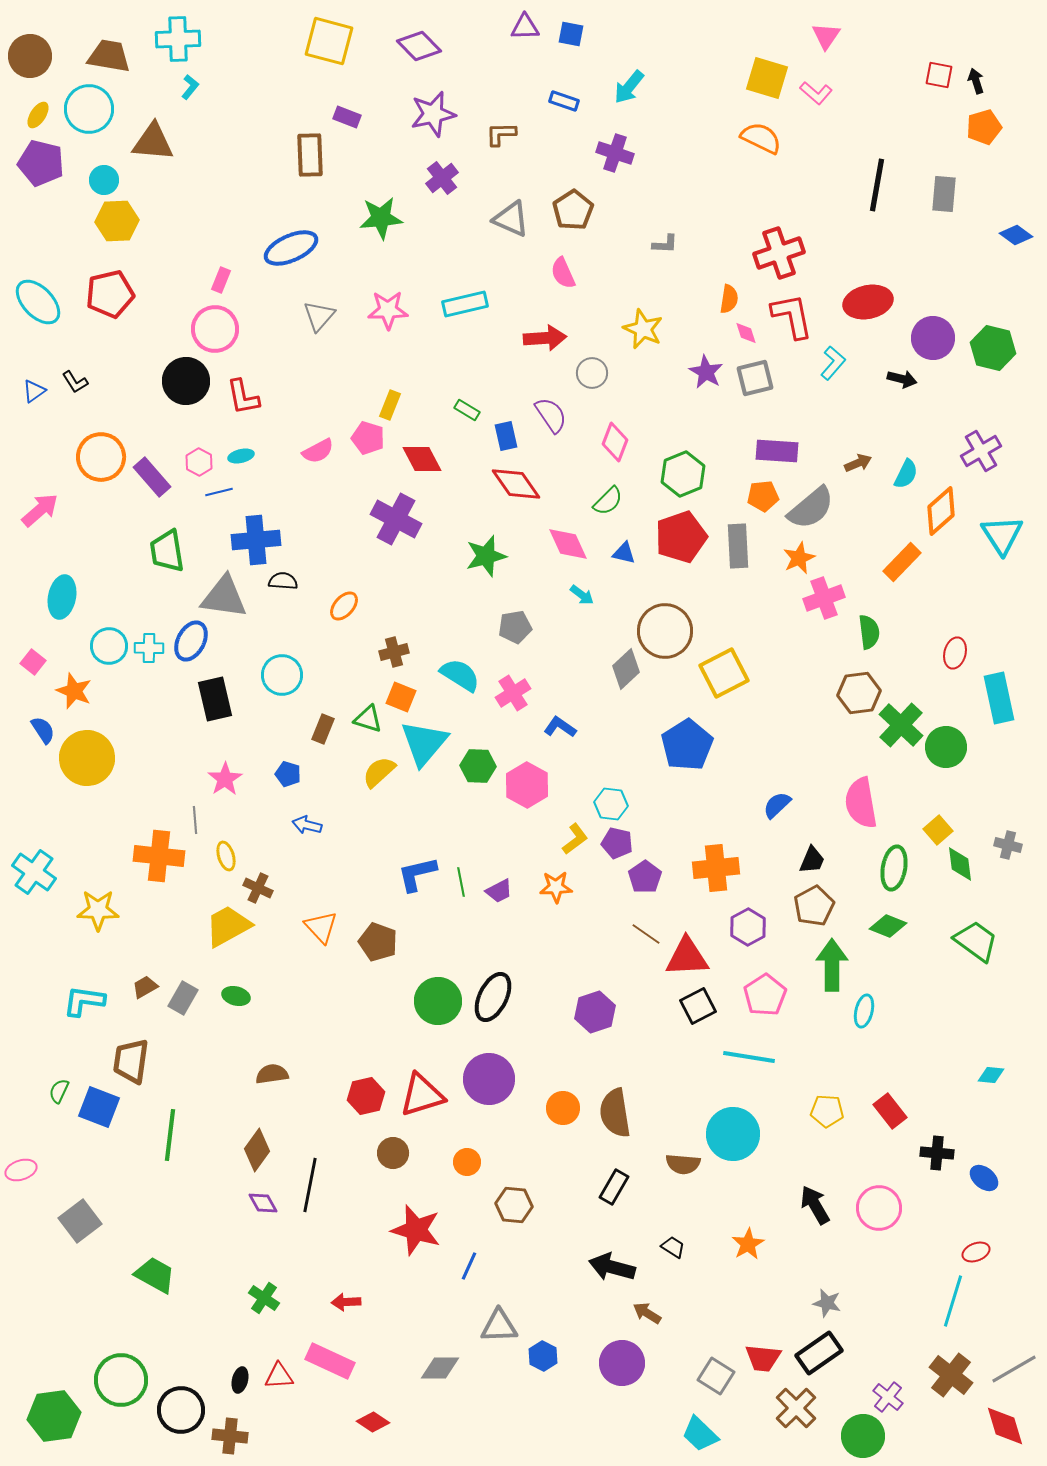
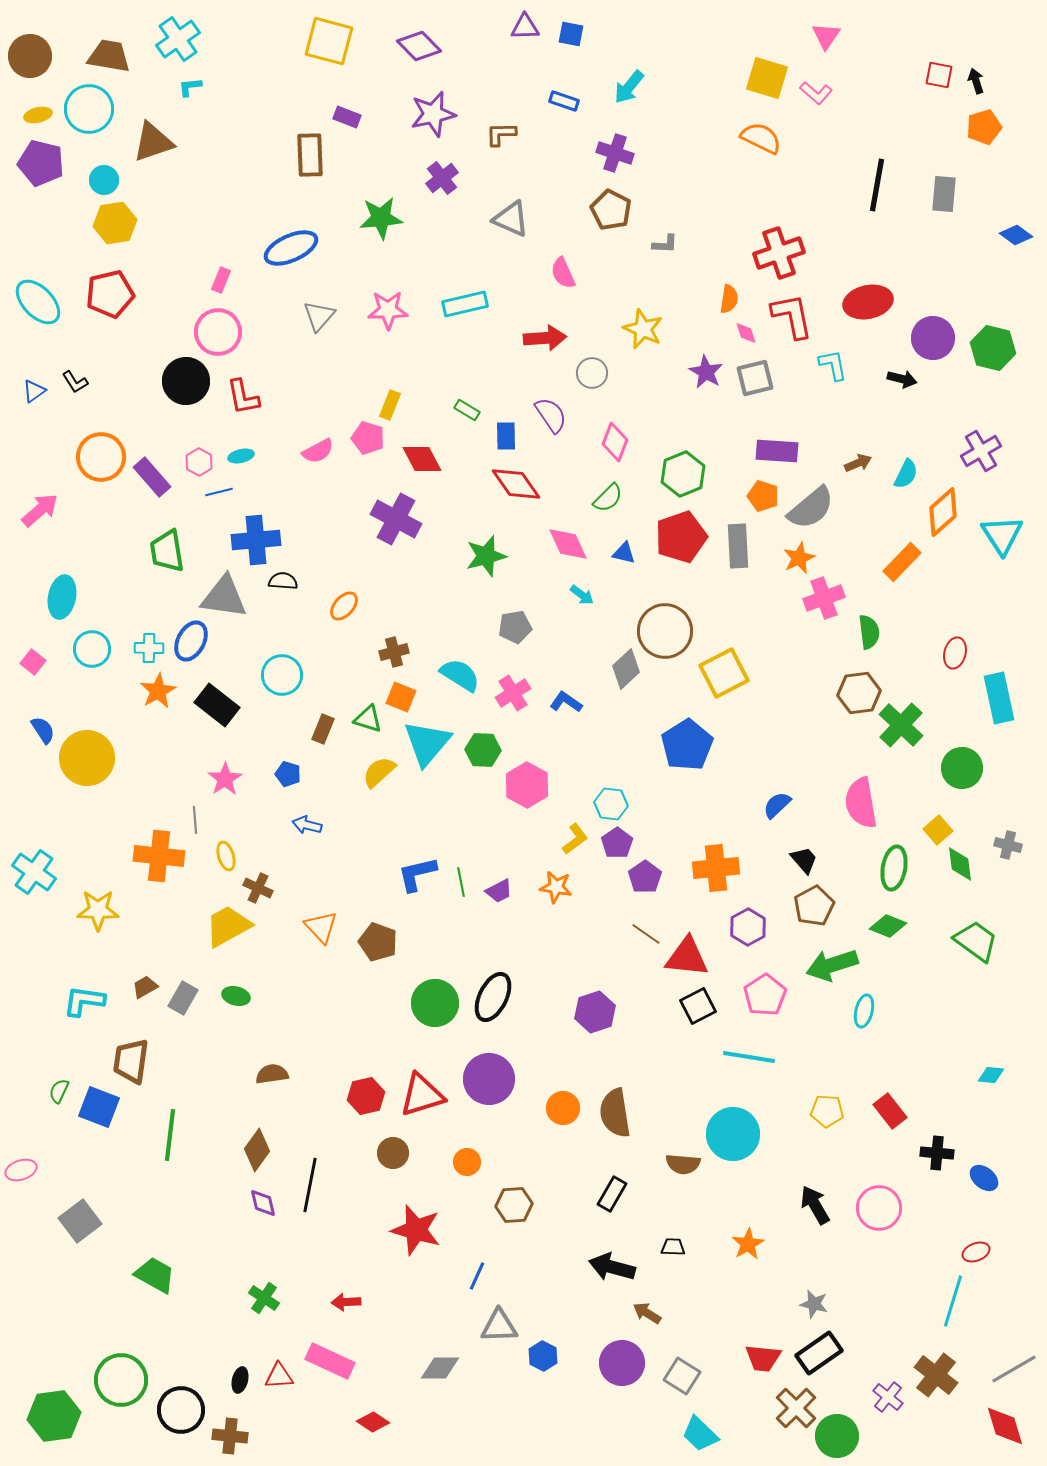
cyan cross at (178, 39): rotated 33 degrees counterclockwise
cyan L-shape at (190, 87): rotated 135 degrees counterclockwise
yellow ellipse at (38, 115): rotated 44 degrees clockwise
brown triangle at (153, 142): rotated 24 degrees counterclockwise
brown pentagon at (573, 210): moved 38 px right; rotated 12 degrees counterclockwise
yellow hexagon at (117, 221): moved 2 px left, 2 px down; rotated 6 degrees counterclockwise
pink circle at (215, 329): moved 3 px right, 3 px down
cyan L-shape at (833, 363): moved 2 px down; rotated 52 degrees counterclockwise
blue rectangle at (506, 436): rotated 12 degrees clockwise
orange pentagon at (763, 496): rotated 24 degrees clockwise
green semicircle at (608, 501): moved 3 px up
orange diamond at (941, 511): moved 2 px right, 1 px down
cyan circle at (109, 646): moved 17 px left, 3 px down
orange star at (74, 691): moved 84 px right; rotated 21 degrees clockwise
black rectangle at (215, 699): moved 2 px right, 6 px down; rotated 39 degrees counterclockwise
blue L-shape at (560, 727): moved 6 px right, 25 px up
cyan triangle at (424, 743): moved 3 px right
green circle at (946, 747): moved 16 px right, 21 px down
green hexagon at (478, 766): moved 5 px right, 16 px up
purple pentagon at (617, 843): rotated 24 degrees clockwise
black trapezoid at (812, 860): moved 8 px left; rotated 64 degrees counterclockwise
orange star at (556, 887): rotated 12 degrees clockwise
red triangle at (687, 957): rotated 9 degrees clockwise
green arrow at (832, 965): rotated 108 degrees counterclockwise
green circle at (438, 1001): moved 3 px left, 2 px down
black rectangle at (614, 1187): moved 2 px left, 7 px down
purple diamond at (263, 1203): rotated 16 degrees clockwise
brown hexagon at (514, 1205): rotated 9 degrees counterclockwise
black trapezoid at (673, 1247): rotated 30 degrees counterclockwise
blue line at (469, 1266): moved 8 px right, 10 px down
gray star at (827, 1303): moved 13 px left, 1 px down
brown cross at (951, 1375): moved 15 px left
gray square at (716, 1376): moved 34 px left
green circle at (863, 1436): moved 26 px left
